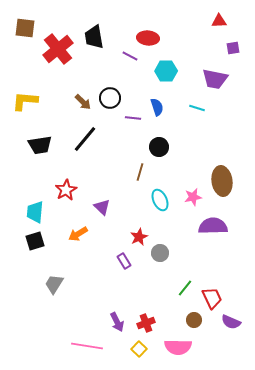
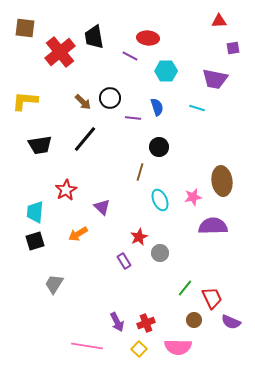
red cross at (58, 49): moved 2 px right, 3 px down
